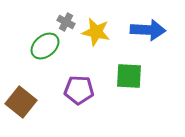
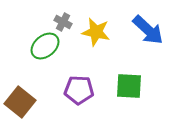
gray cross: moved 3 px left
blue arrow: rotated 40 degrees clockwise
green square: moved 10 px down
brown square: moved 1 px left
